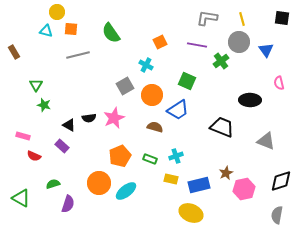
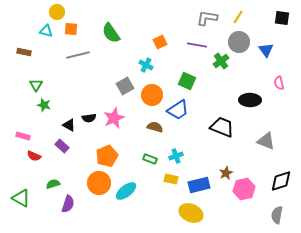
yellow line at (242, 19): moved 4 px left, 2 px up; rotated 48 degrees clockwise
brown rectangle at (14, 52): moved 10 px right; rotated 48 degrees counterclockwise
orange pentagon at (120, 156): moved 13 px left
